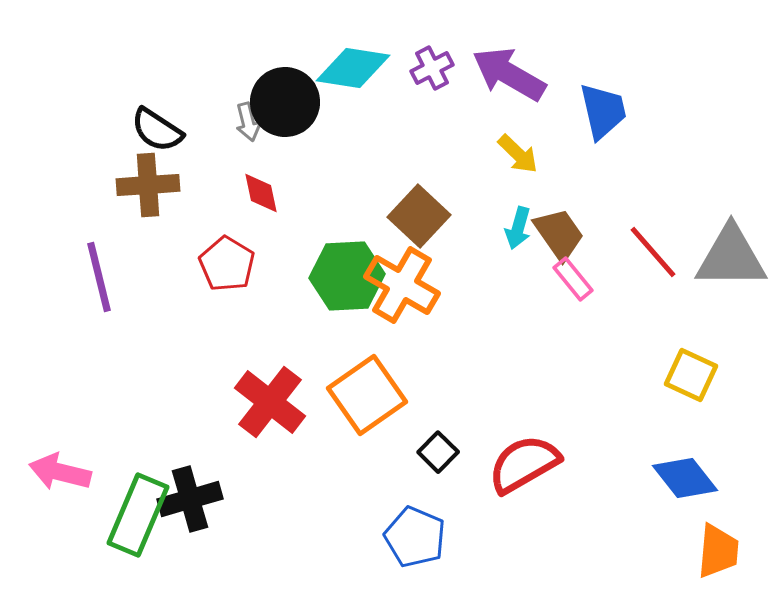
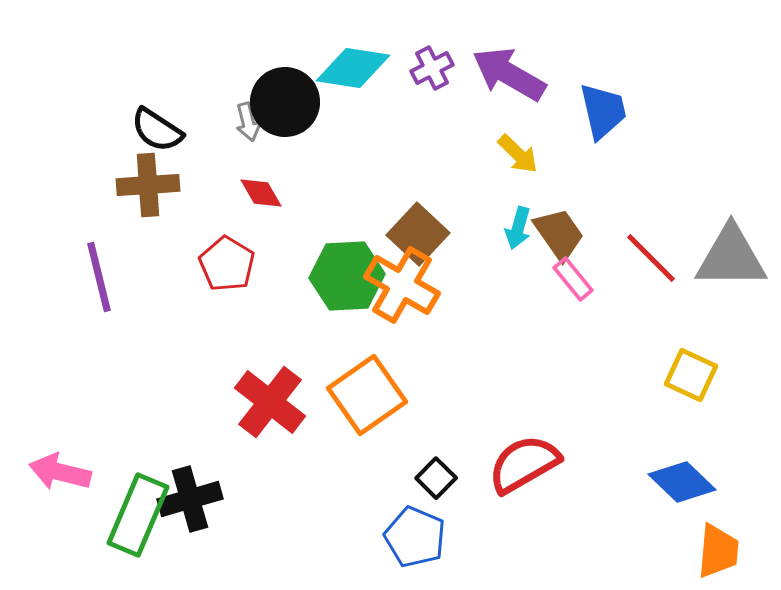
red diamond: rotated 18 degrees counterclockwise
brown square: moved 1 px left, 18 px down
red line: moved 2 px left, 6 px down; rotated 4 degrees counterclockwise
black square: moved 2 px left, 26 px down
blue diamond: moved 3 px left, 4 px down; rotated 8 degrees counterclockwise
